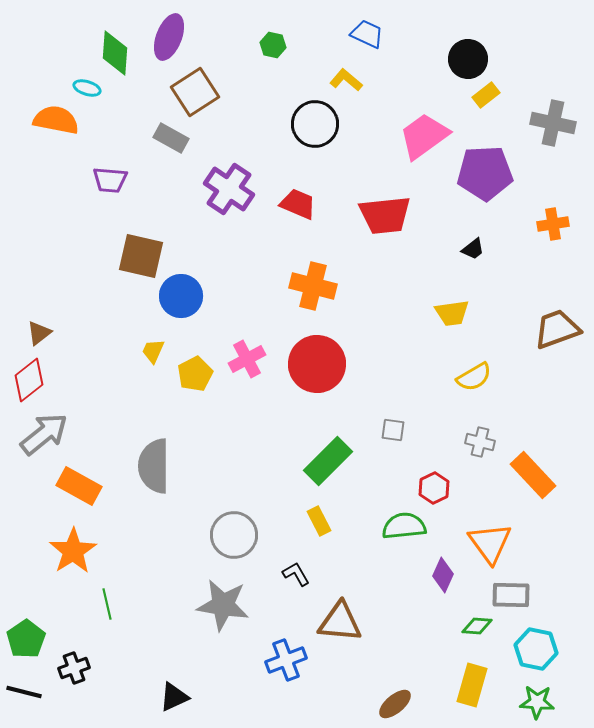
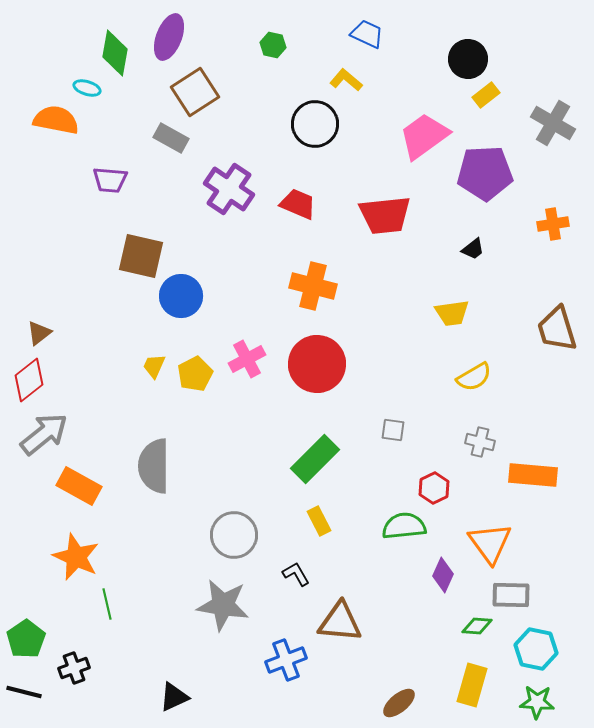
green diamond at (115, 53): rotated 6 degrees clockwise
gray cross at (553, 123): rotated 18 degrees clockwise
brown trapezoid at (557, 329): rotated 87 degrees counterclockwise
yellow trapezoid at (153, 351): moved 1 px right, 15 px down
green rectangle at (328, 461): moved 13 px left, 2 px up
orange rectangle at (533, 475): rotated 42 degrees counterclockwise
orange star at (73, 551): moved 3 px right, 6 px down; rotated 15 degrees counterclockwise
brown ellipse at (395, 704): moved 4 px right, 1 px up
